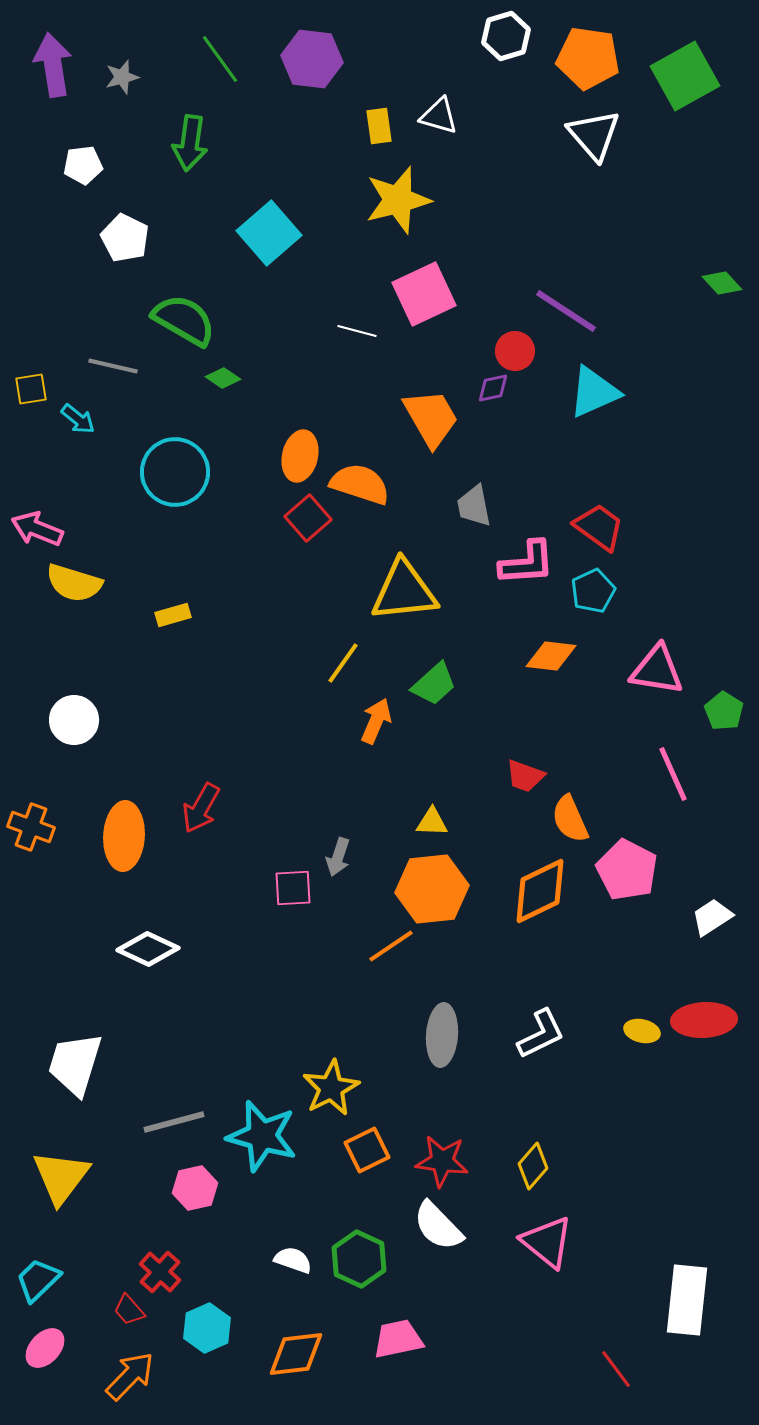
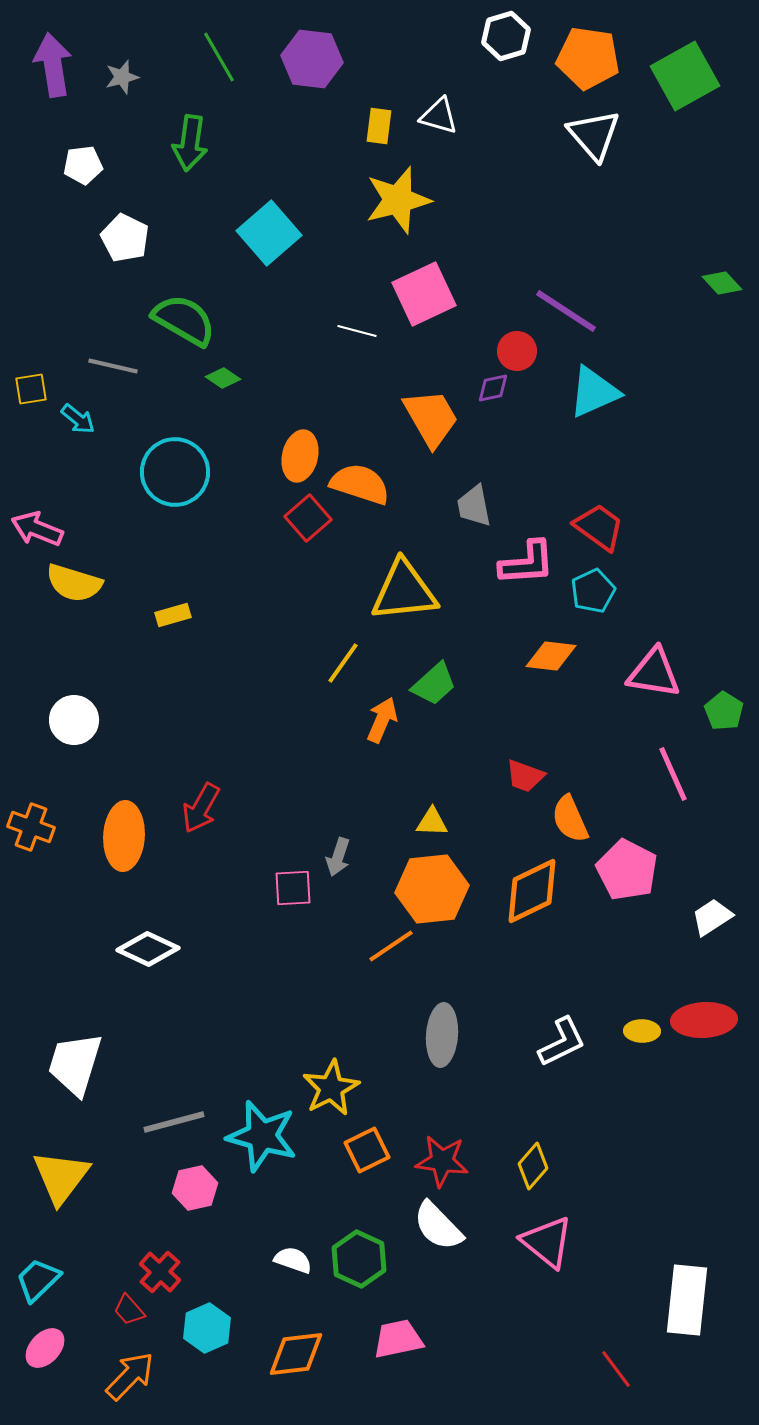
green line at (220, 59): moved 1 px left, 2 px up; rotated 6 degrees clockwise
yellow rectangle at (379, 126): rotated 15 degrees clockwise
red circle at (515, 351): moved 2 px right
pink triangle at (657, 670): moved 3 px left, 3 px down
orange arrow at (376, 721): moved 6 px right, 1 px up
orange diamond at (540, 891): moved 8 px left
yellow ellipse at (642, 1031): rotated 12 degrees counterclockwise
white L-shape at (541, 1034): moved 21 px right, 8 px down
